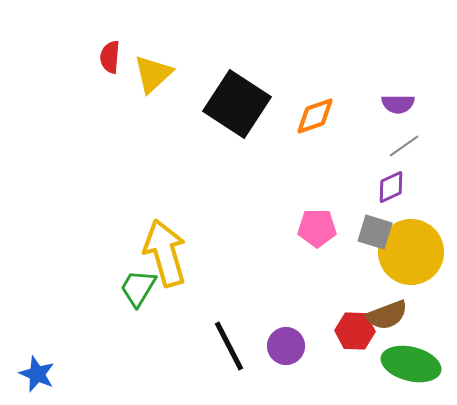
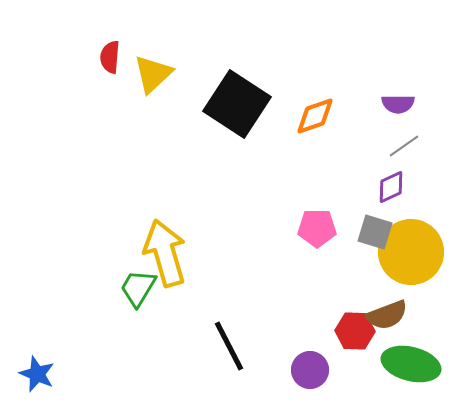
purple circle: moved 24 px right, 24 px down
